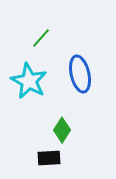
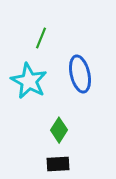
green line: rotated 20 degrees counterclockwise
green diamond: moved 3 px left
black rectangle: moved 9 px right, 6 px down
